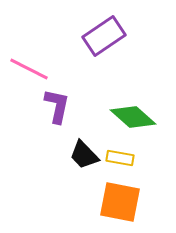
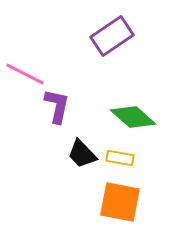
purple rectangle: moved 8 px right
pink line: moved 4 px left, 5 px down
black trapezoid: moved 2 px left, 1 px up
